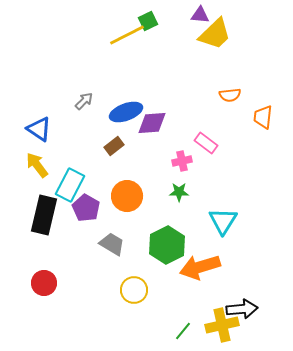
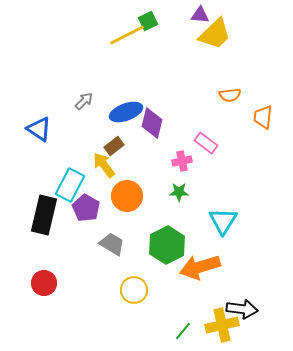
purple diamond: rotated 72 degrees counterclockwise
yellow arrow: moved 67 px right
black arrow: rotated 12 degrees clockwise
